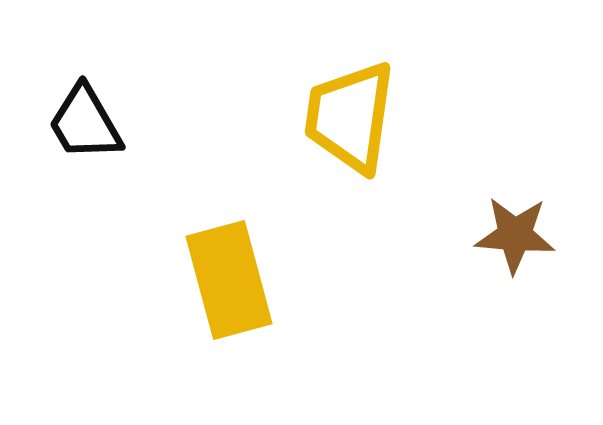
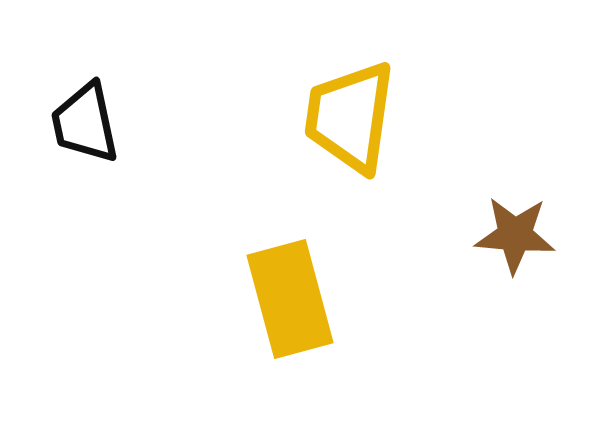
black trapezoid: rotated 18 degrees clockwise
yellow rectangle: moved 61 px right, 19 px down
